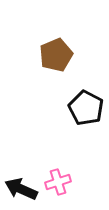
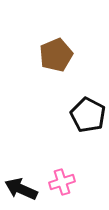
black pentagon: moved 2 px right, 7 px down
pink cross: moved 4 px right
